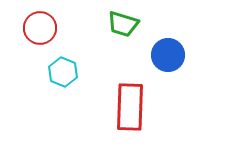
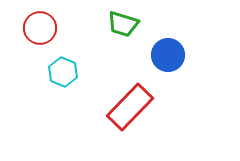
red rectangle: rotated 42 degrees clockwise
